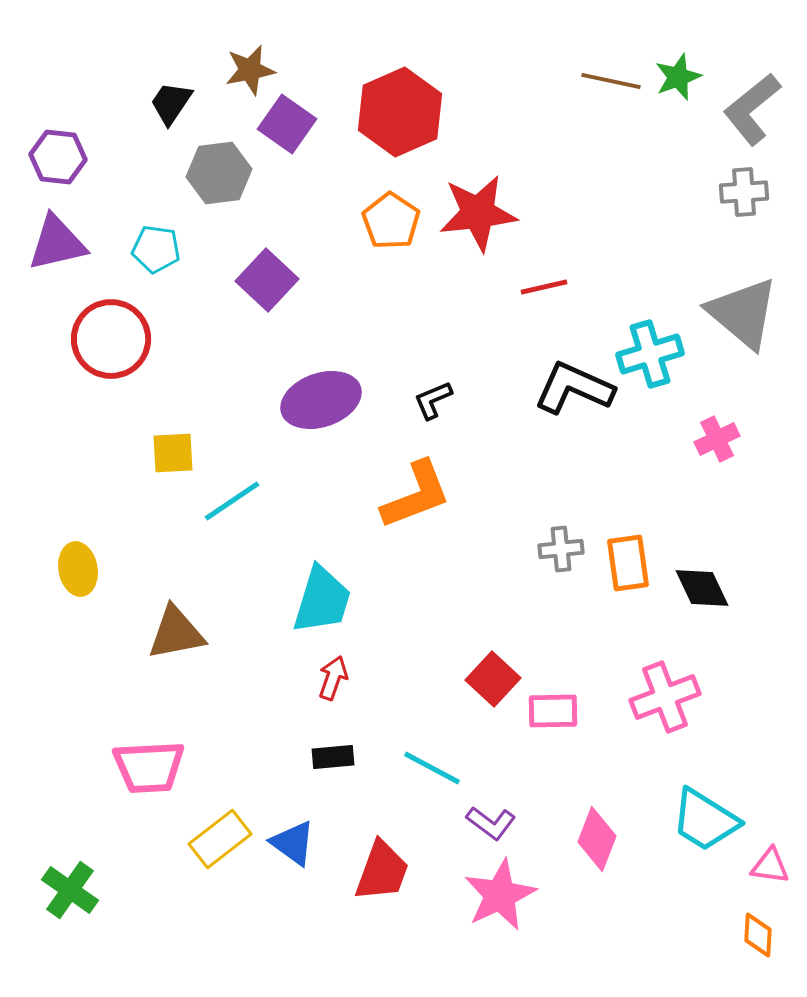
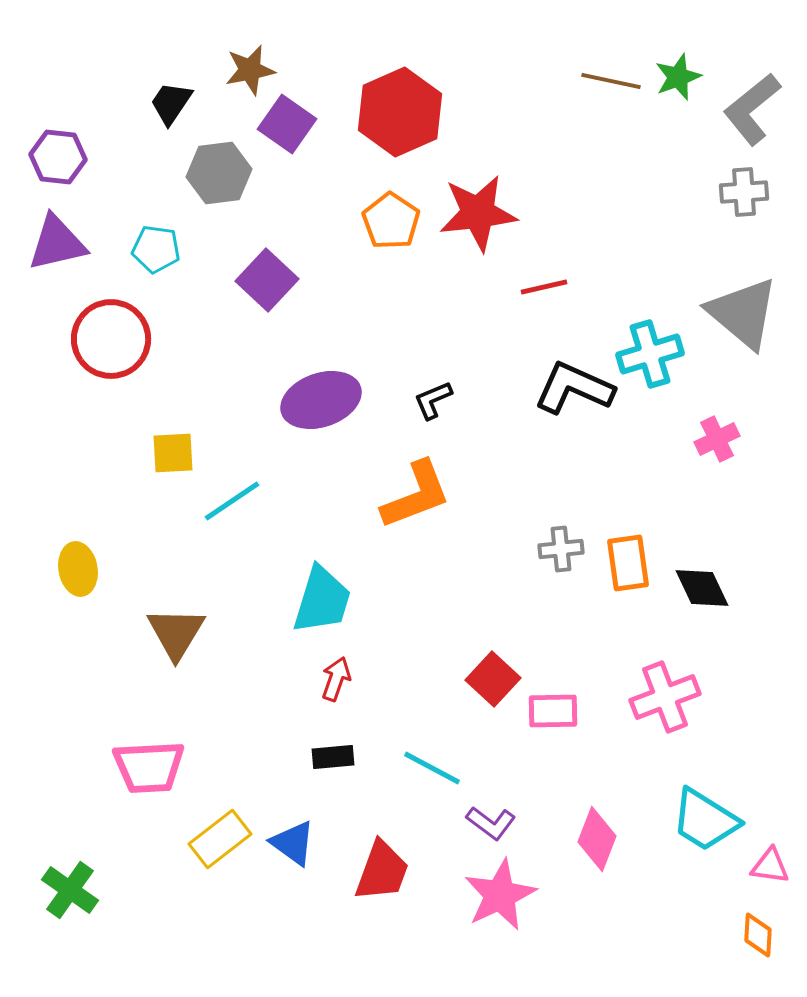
brown triangle at (176, 633): rotated 48 degrees counterclockwise
red arrow at (333, 678): moved 3 px right, 1 px down
